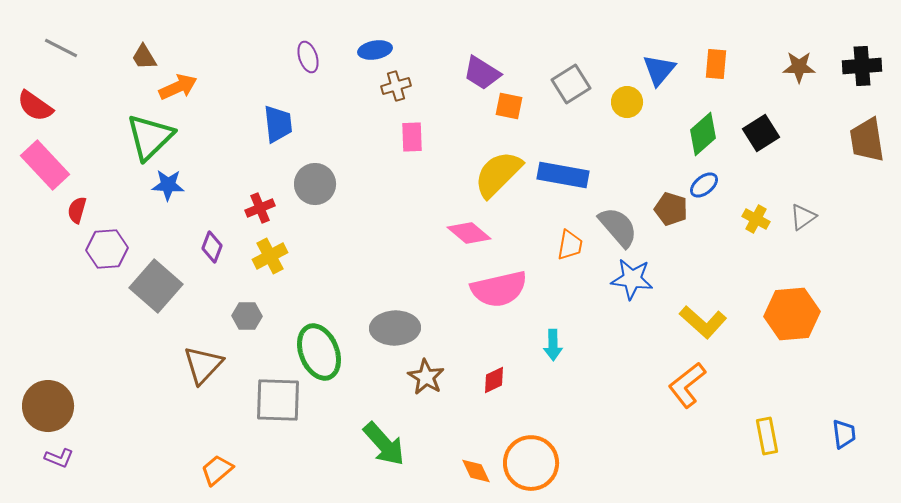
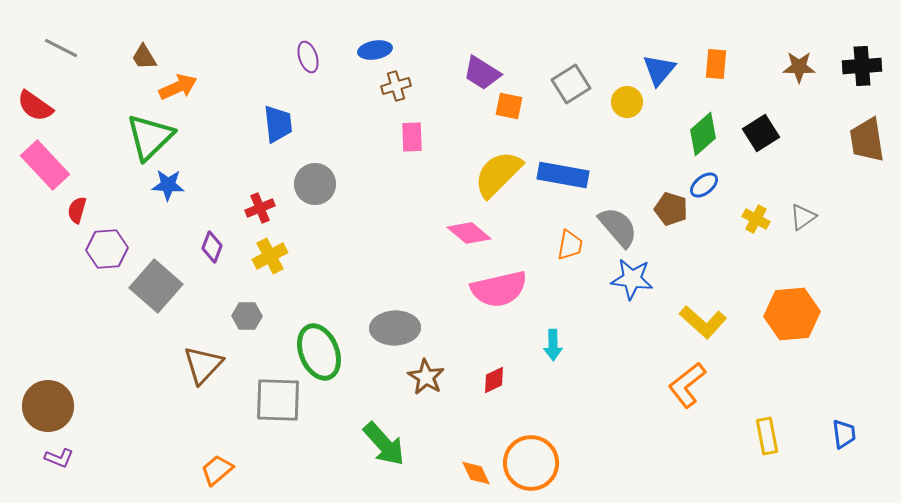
orange diamond at (476, 471): moved 2 px down
